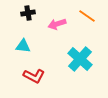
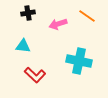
pink arrow: moved 1 px right
cyan cross: moved 1 px left, 2 px down; rotated 30 degrees counterclockwise
red L-shape: moved 1 px right, 1 px up; rotated 15 degrees clockwise
